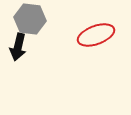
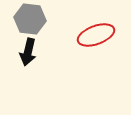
black arrow: moved 10 px right, 5 px down
